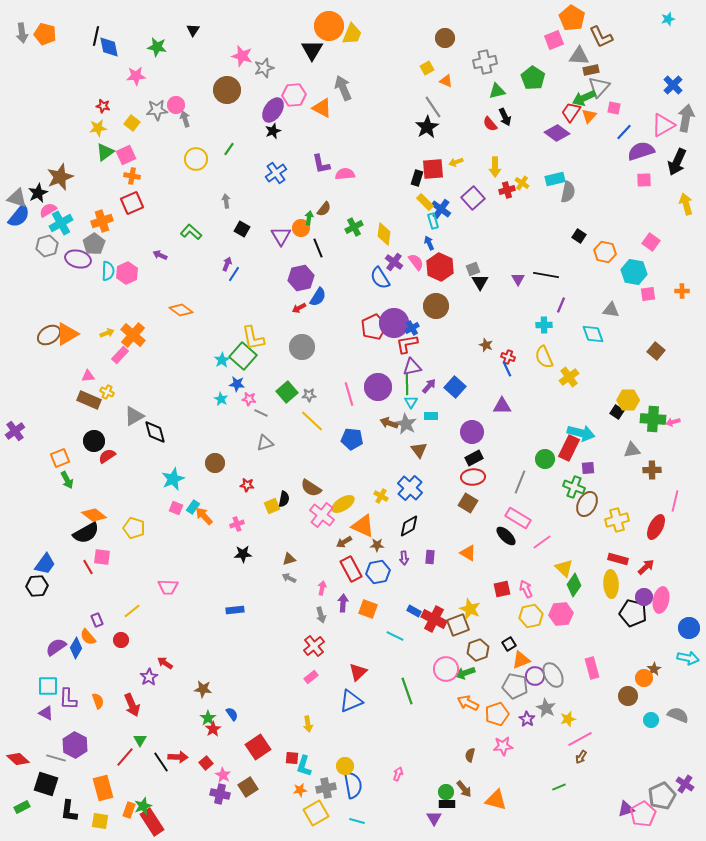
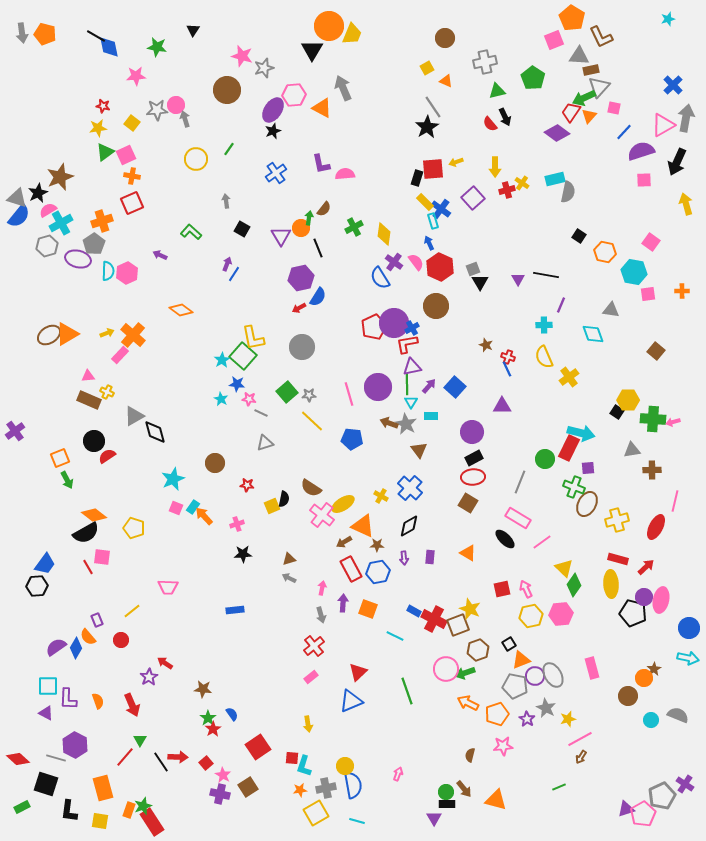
black line at (96, 36): rotated 72 degrees counterclockwise
black ellipse at (506, 536): moved 1 px left, 3 px down
